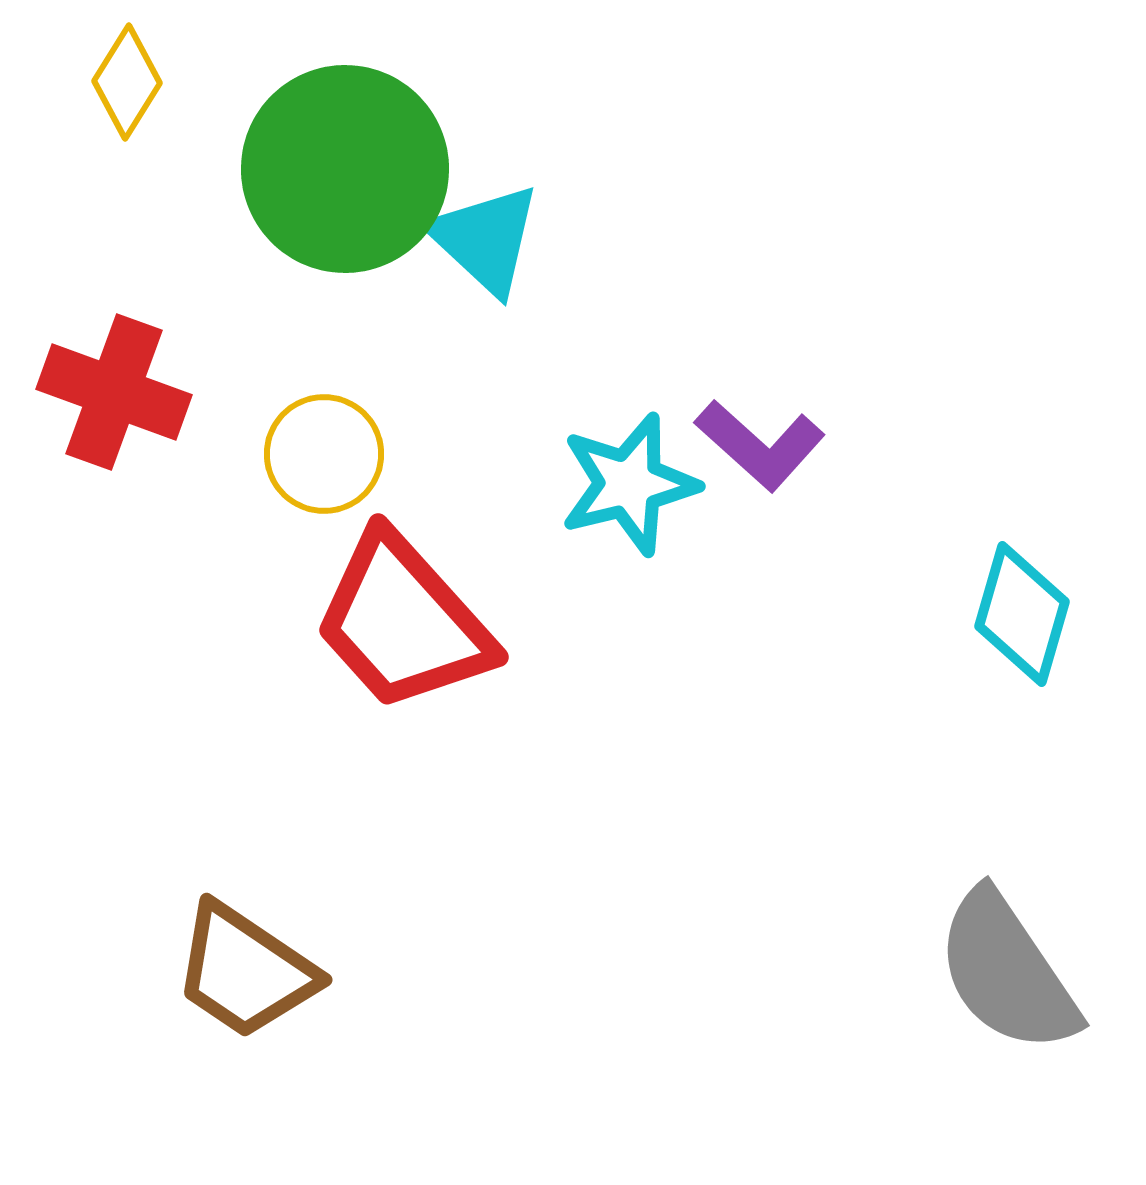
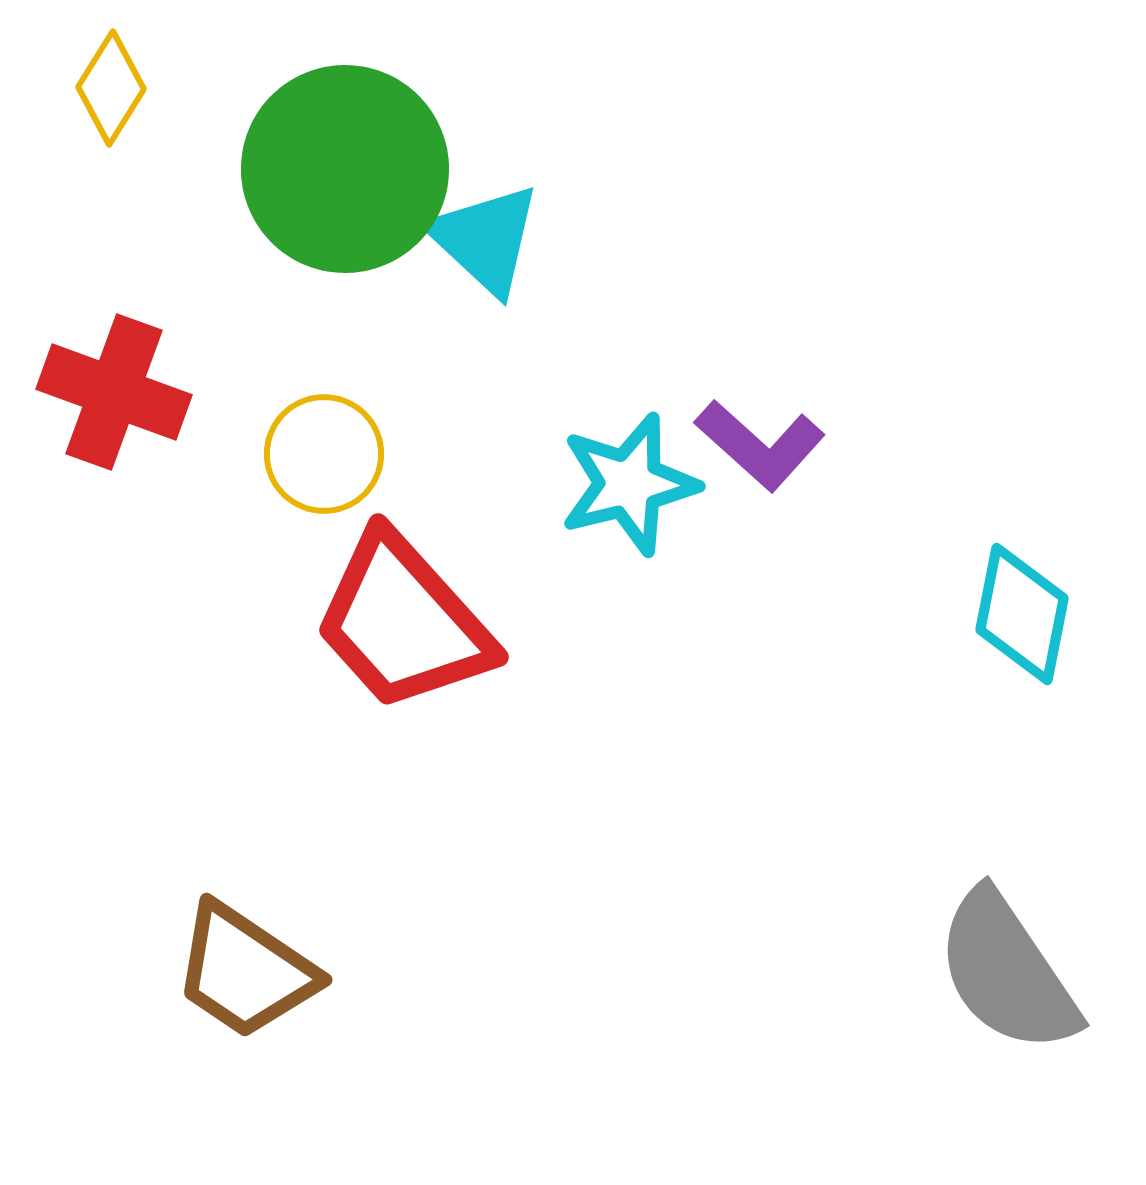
yellow diamond: moved 16 px left, 6 px down
cyan diamond: rotated 5 degrees counterclockwise
